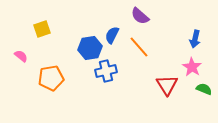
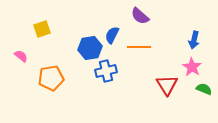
blue arrow: moved 1 px left, 1 px down
orange line: rotated 50 degrees counterclockwise
